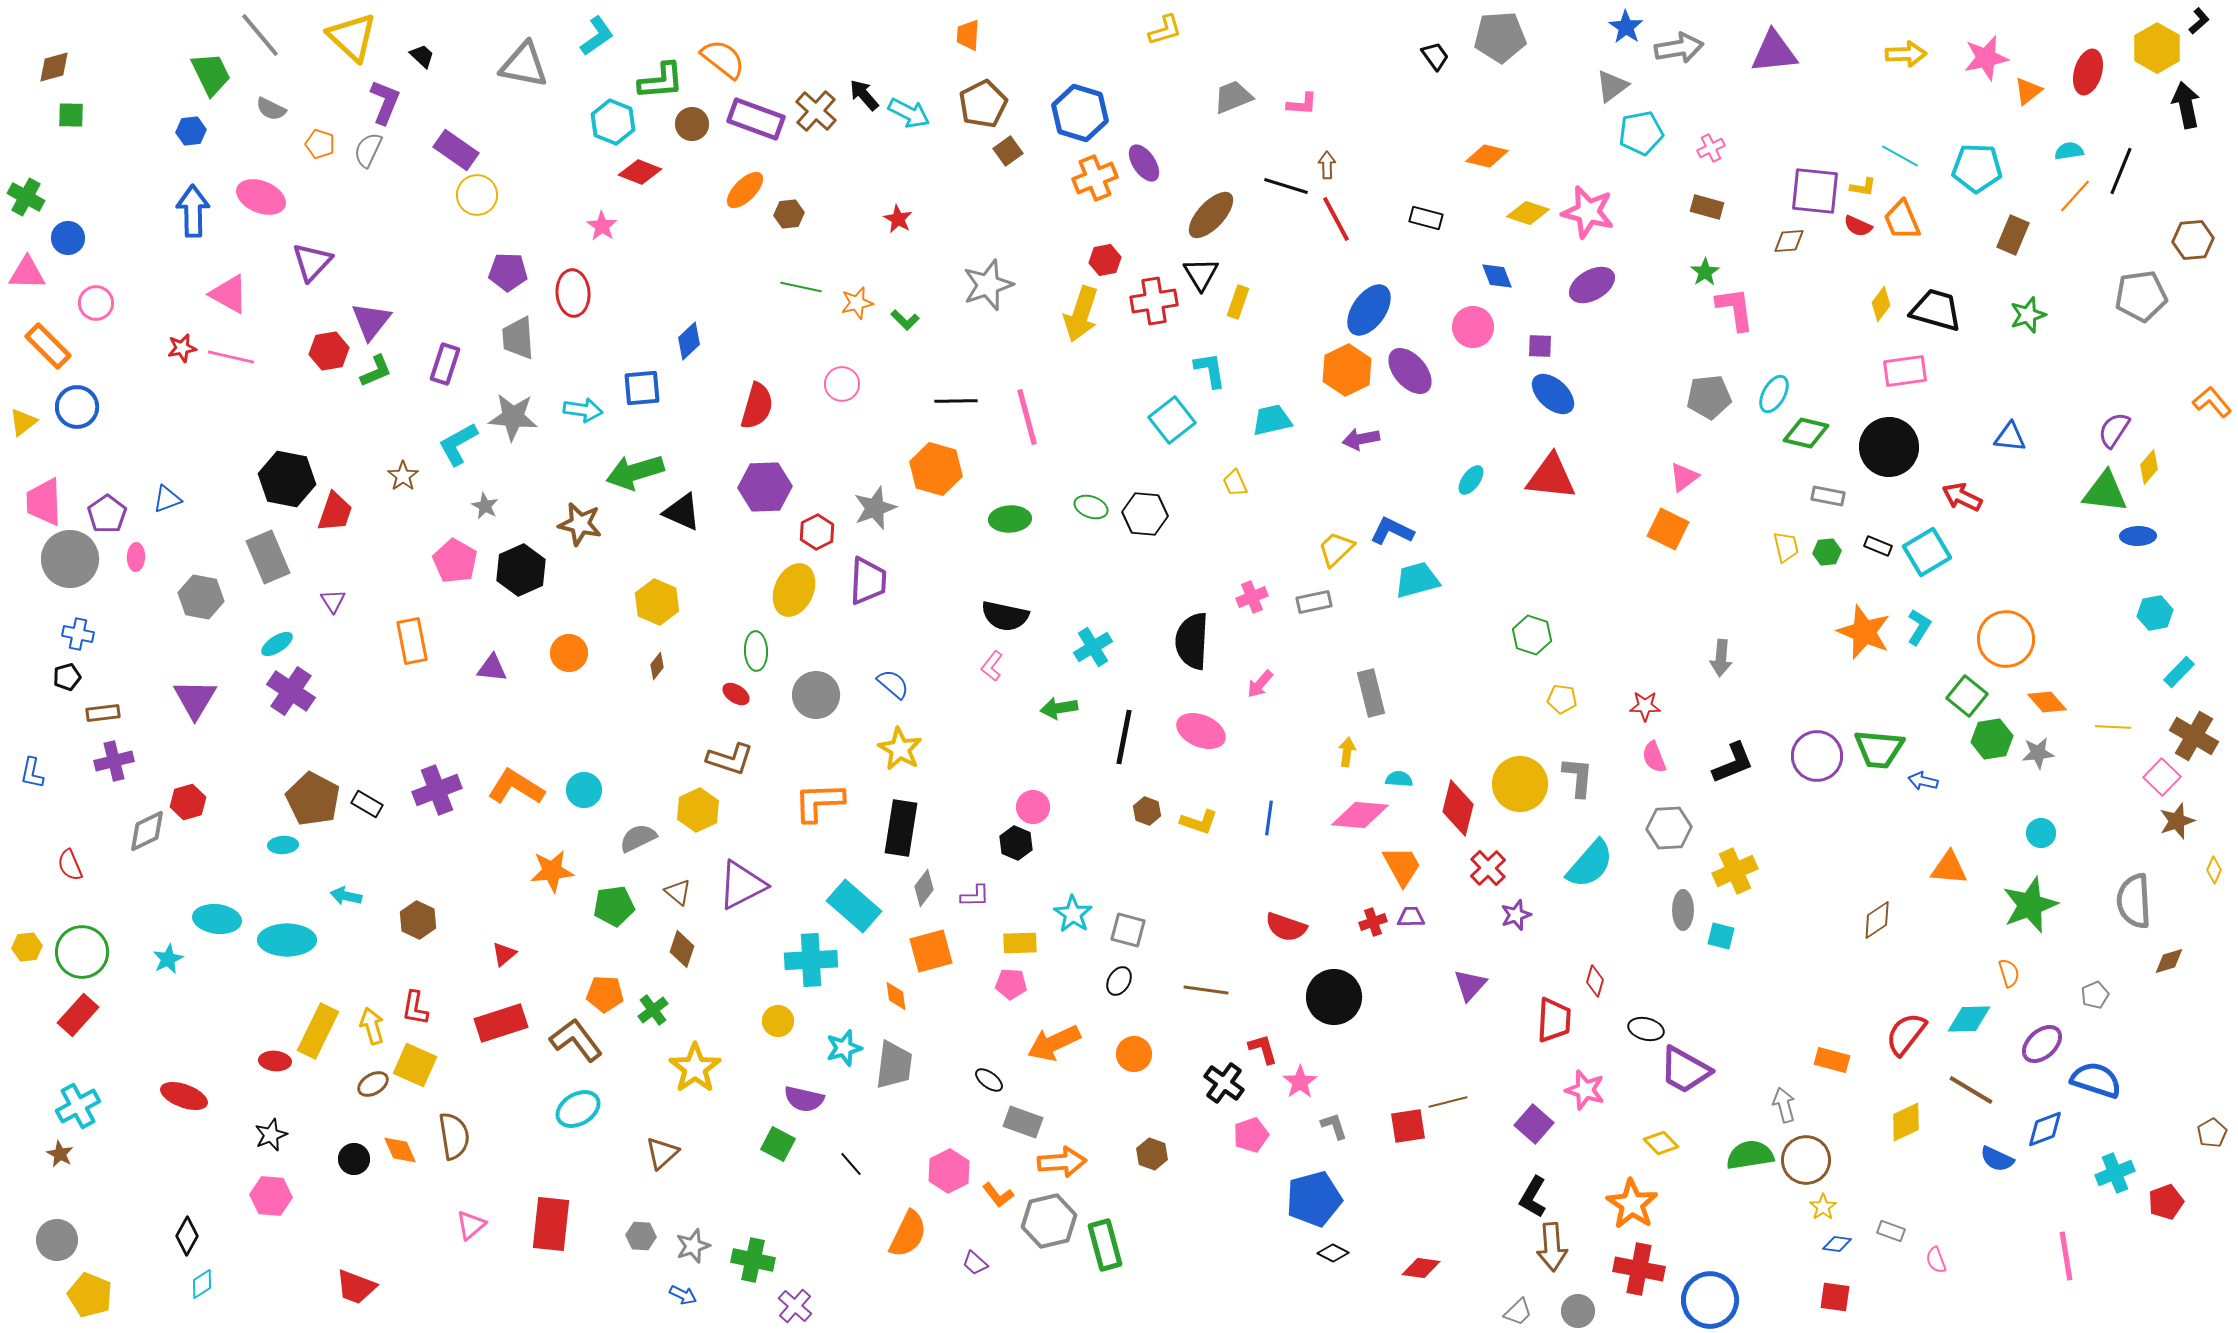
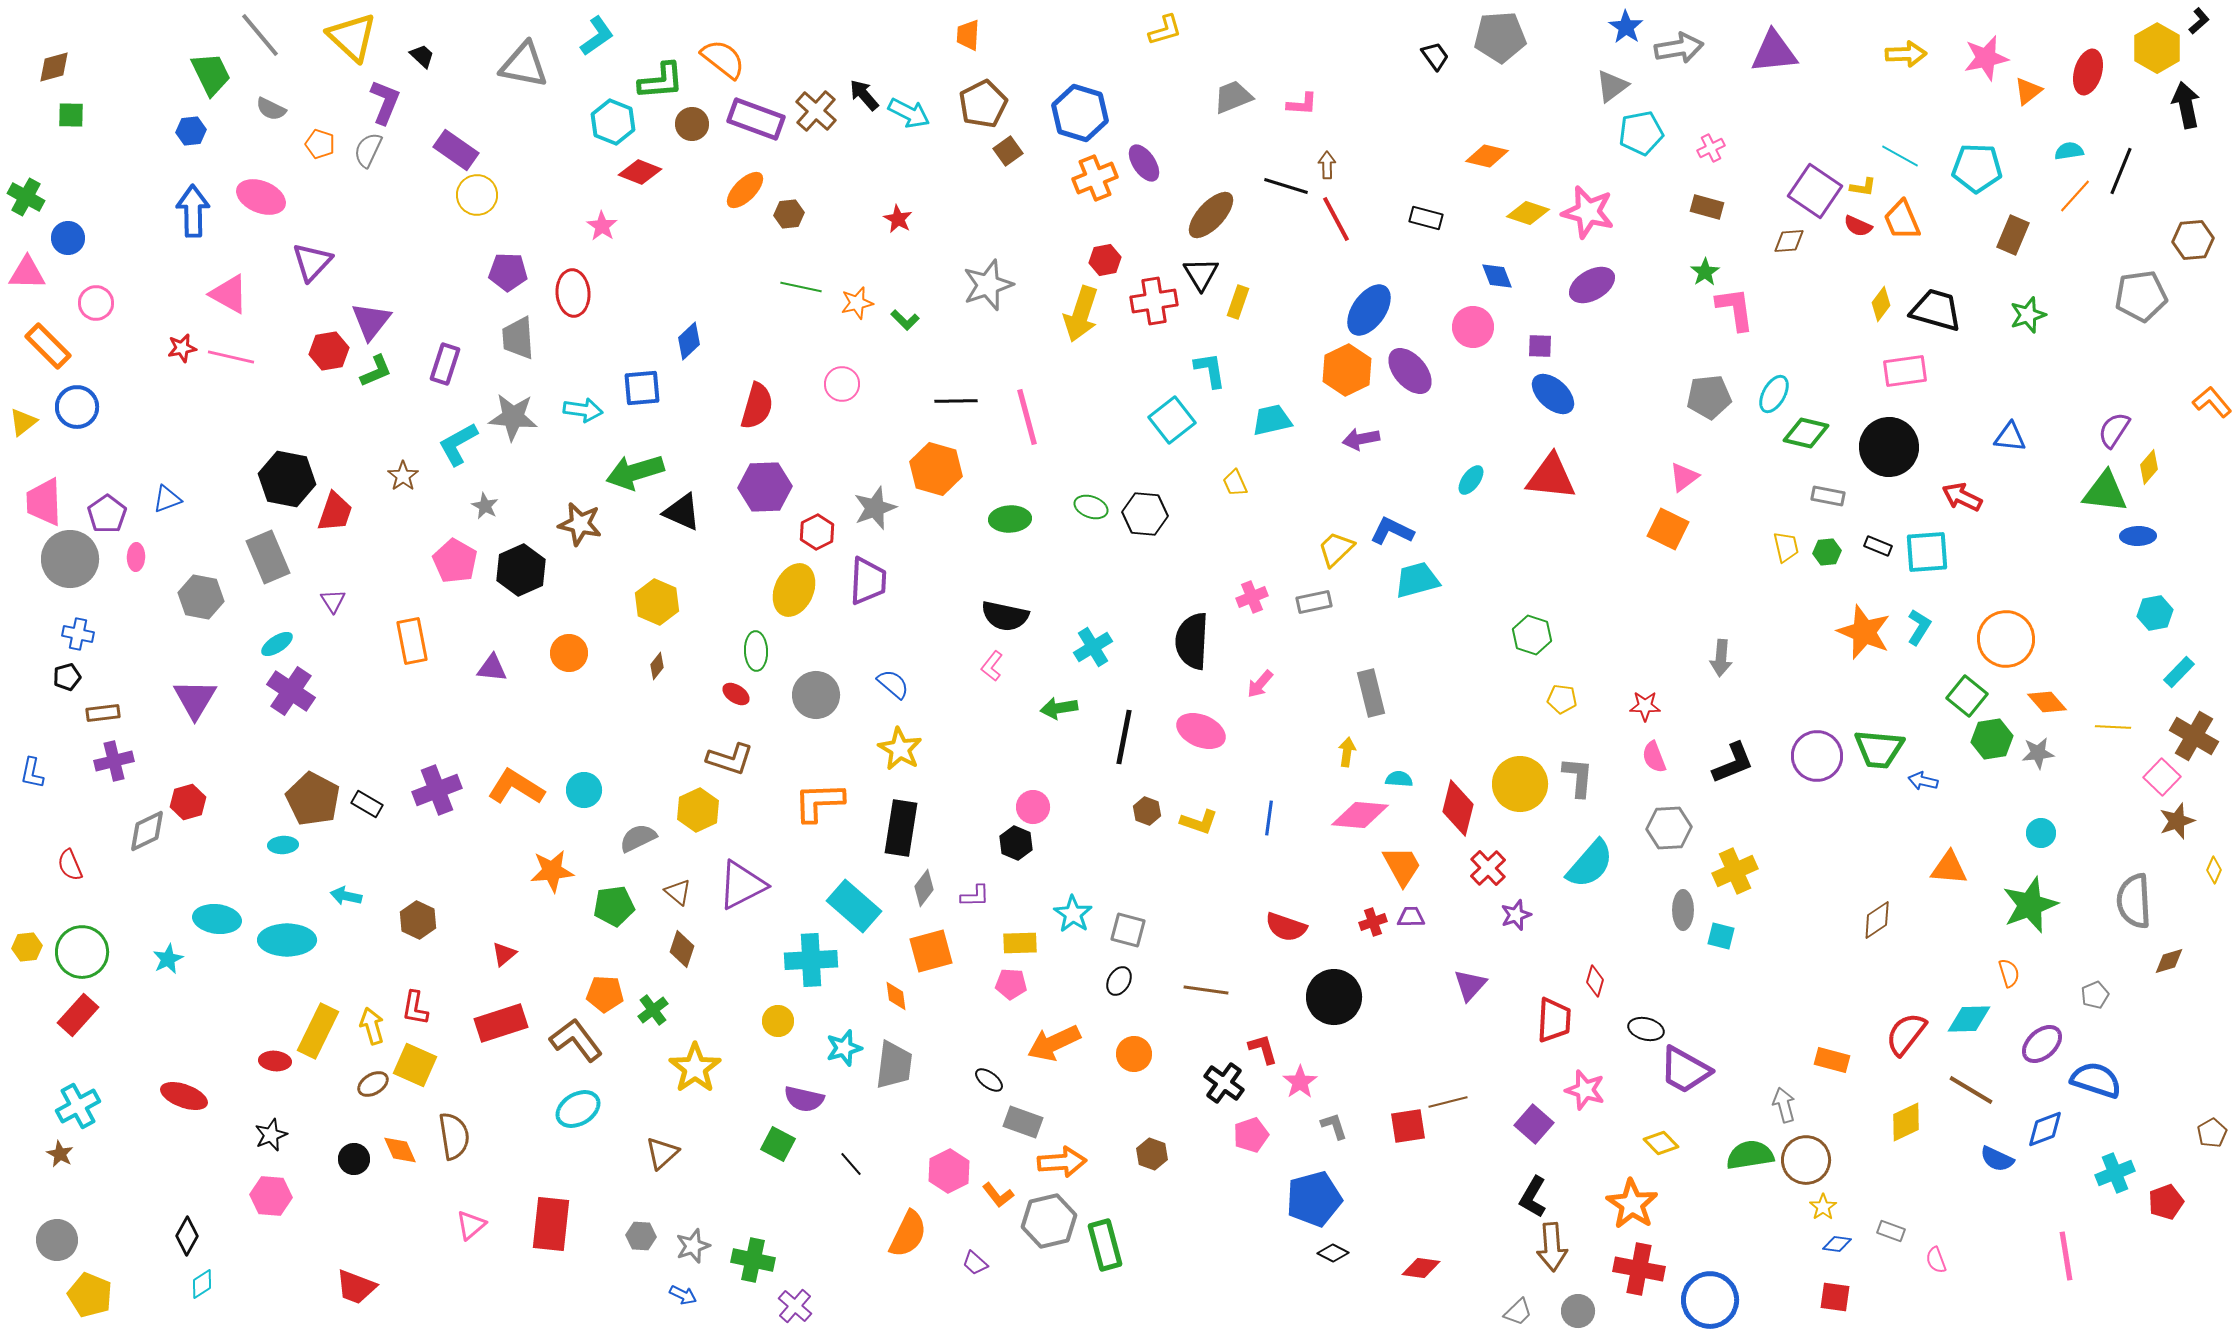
purple square at (1815, 191): rotated 28 degrees clockwise
cyan square at (1927, 552): rotated 27 degrees clockwise
